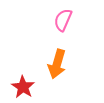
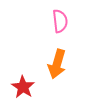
pink semicircle: moved 3 px left, 1 px down; rotated 150 degrees clockwise
